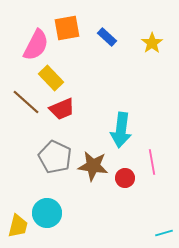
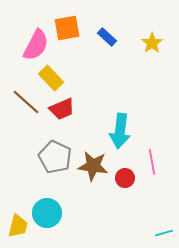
cyan arrow: moved 1 px left, 1 px down
